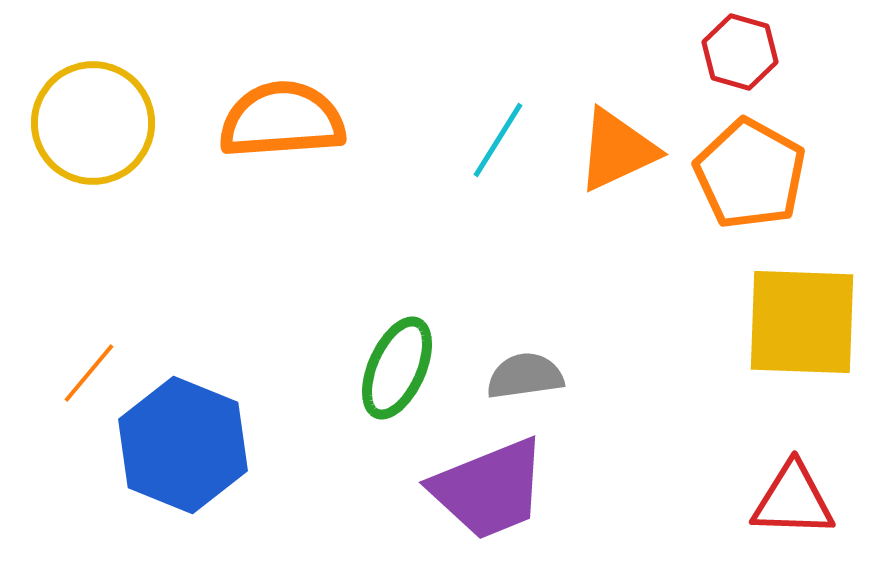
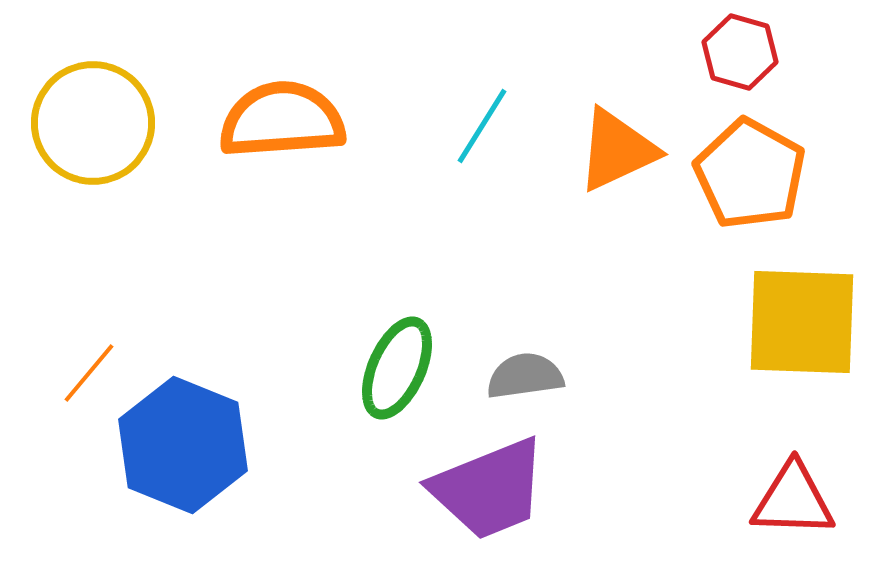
cyan line: moved 16 px left, 14 px up
